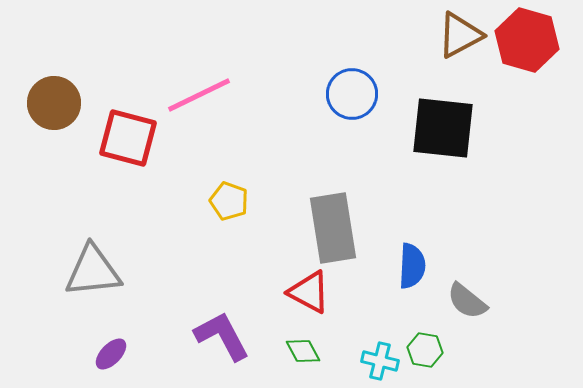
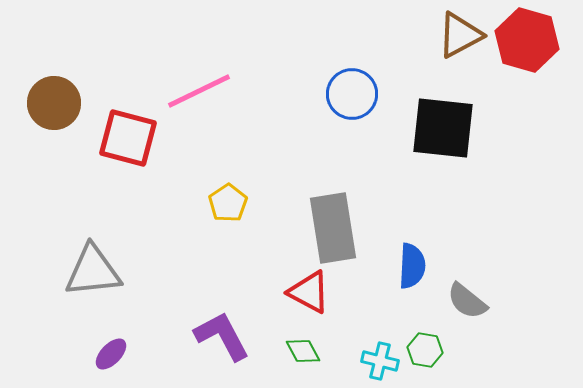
pink line: moved 4 px up
yellow pentagon: moved 1 px left, 2 px down; rotated 18 degrees clockwise
